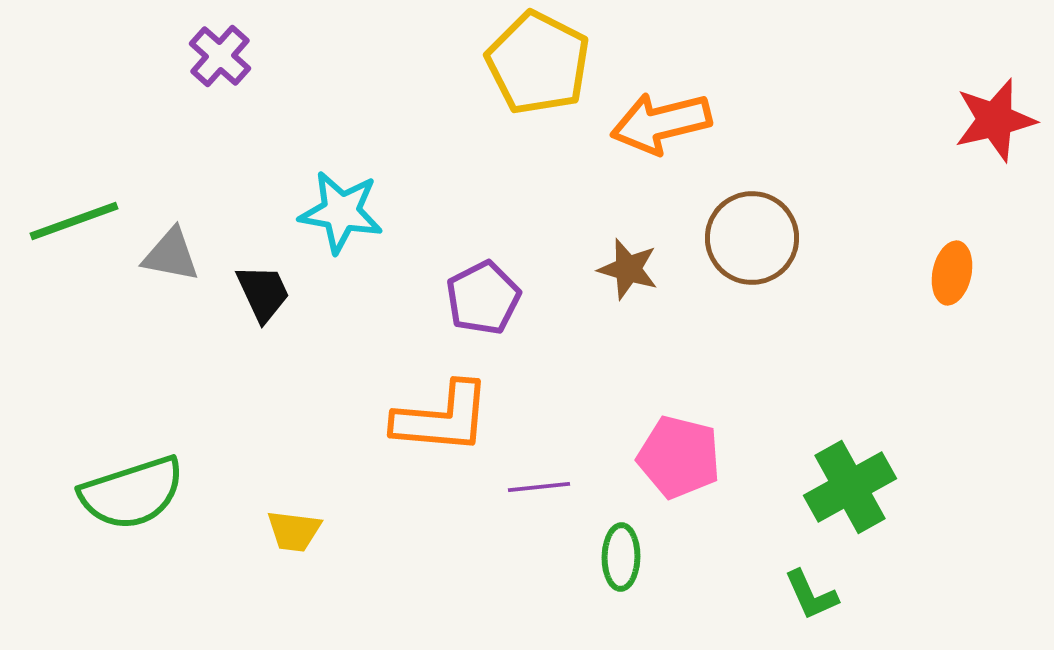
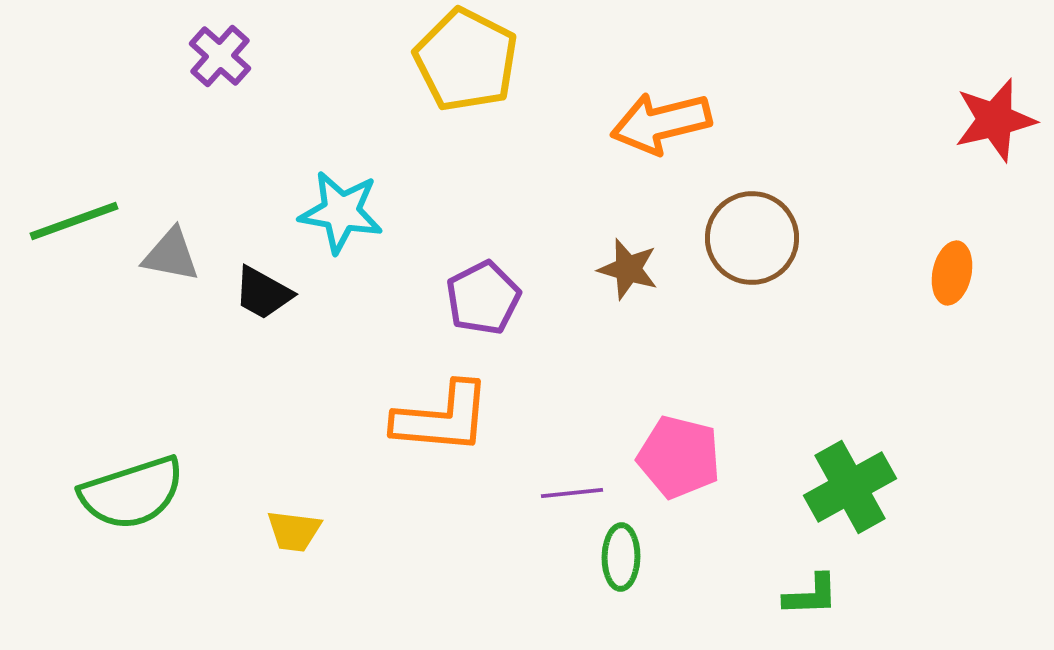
yellow pentagon: moved 72 px left, 3 px up
black trapezoid: rotated 144 degrees clockwise
purple line: moved 33 px right, 6 px down
green L-shape: rotated 68 degrees counterclockwise
